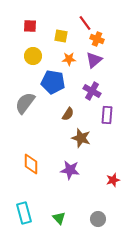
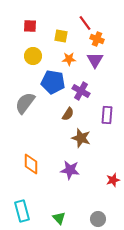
purple triangle: moved 1 px right; rotated 18 degrees counterclockwise
purple cross: moved 11 px left
cyan rectangle: moved 2 px left, 2 px up
